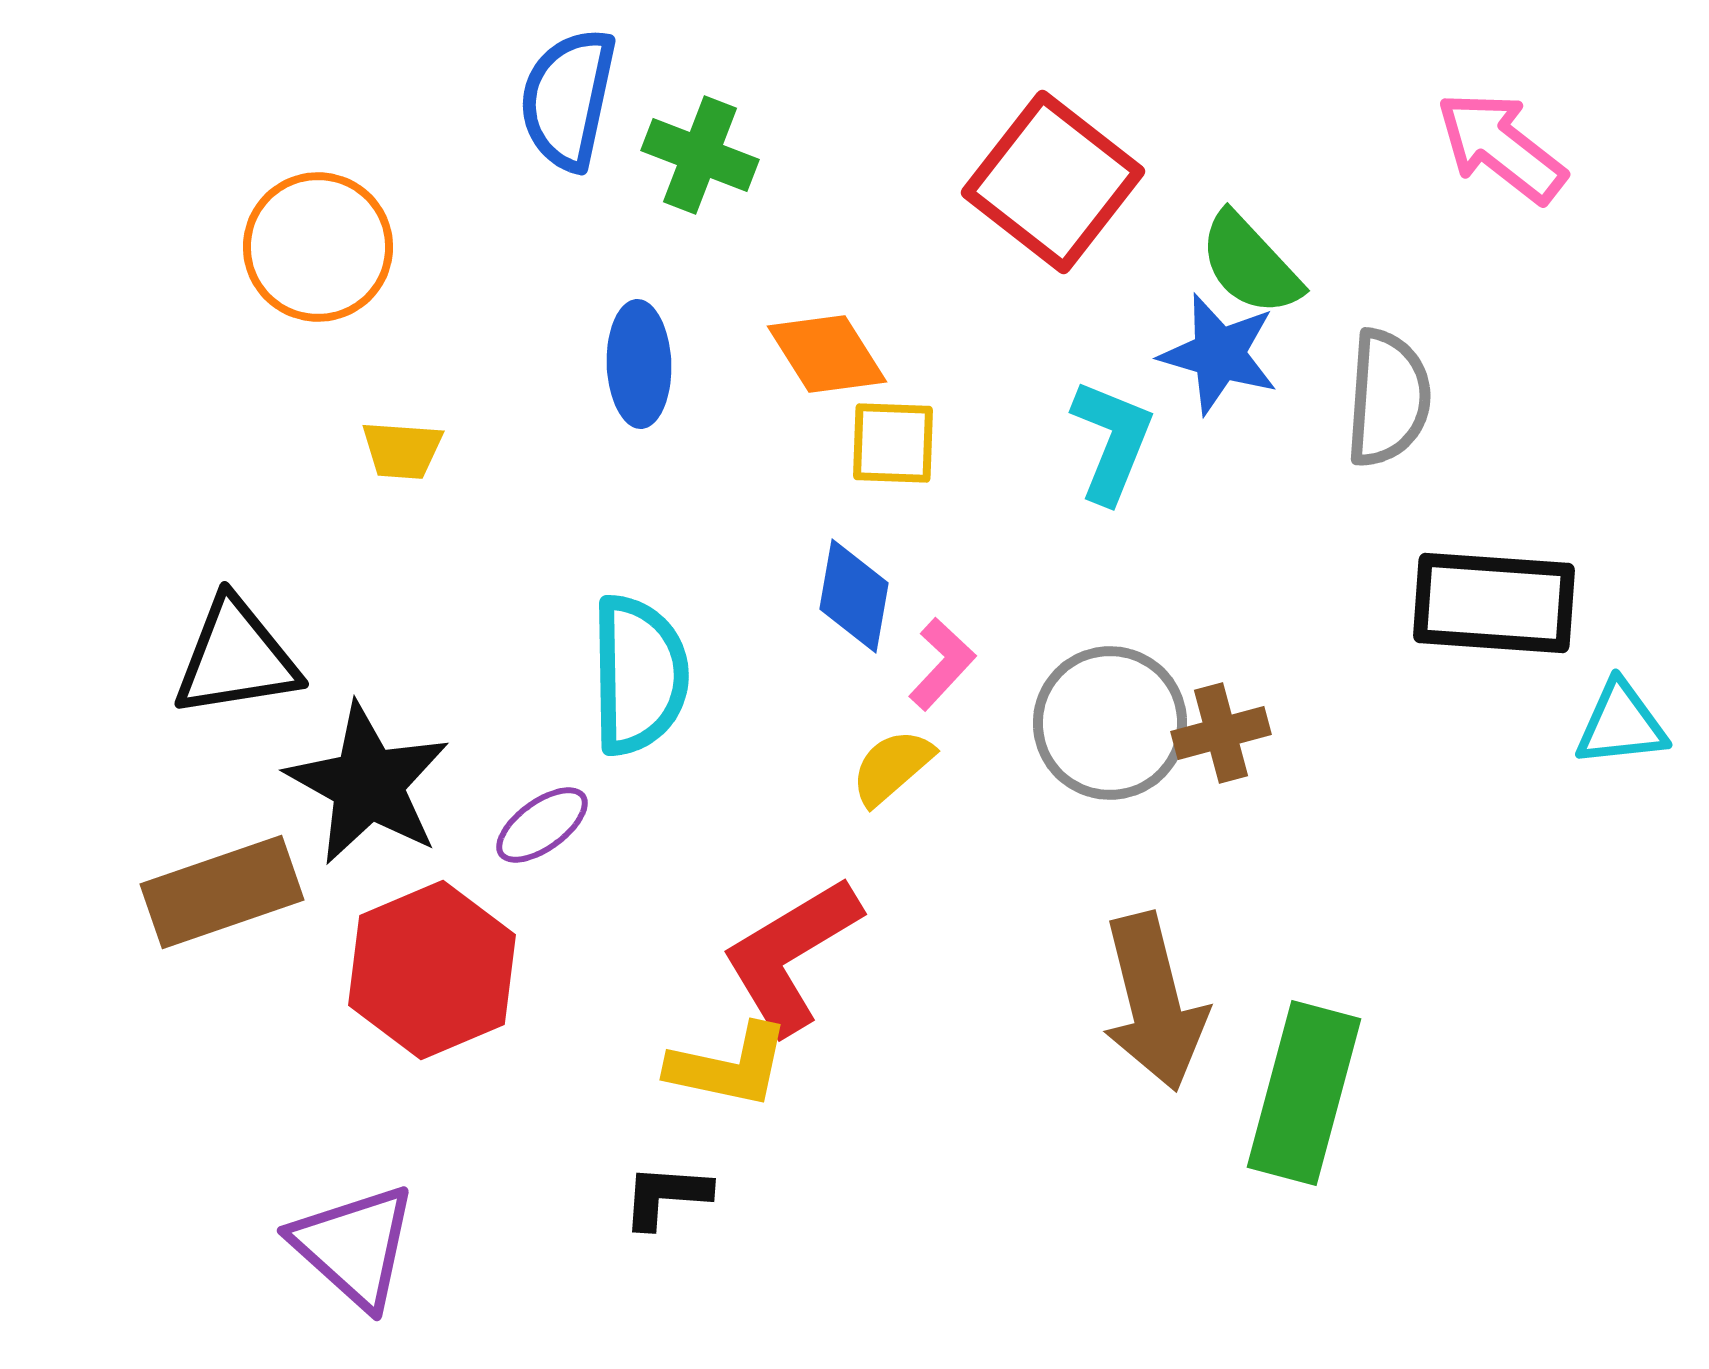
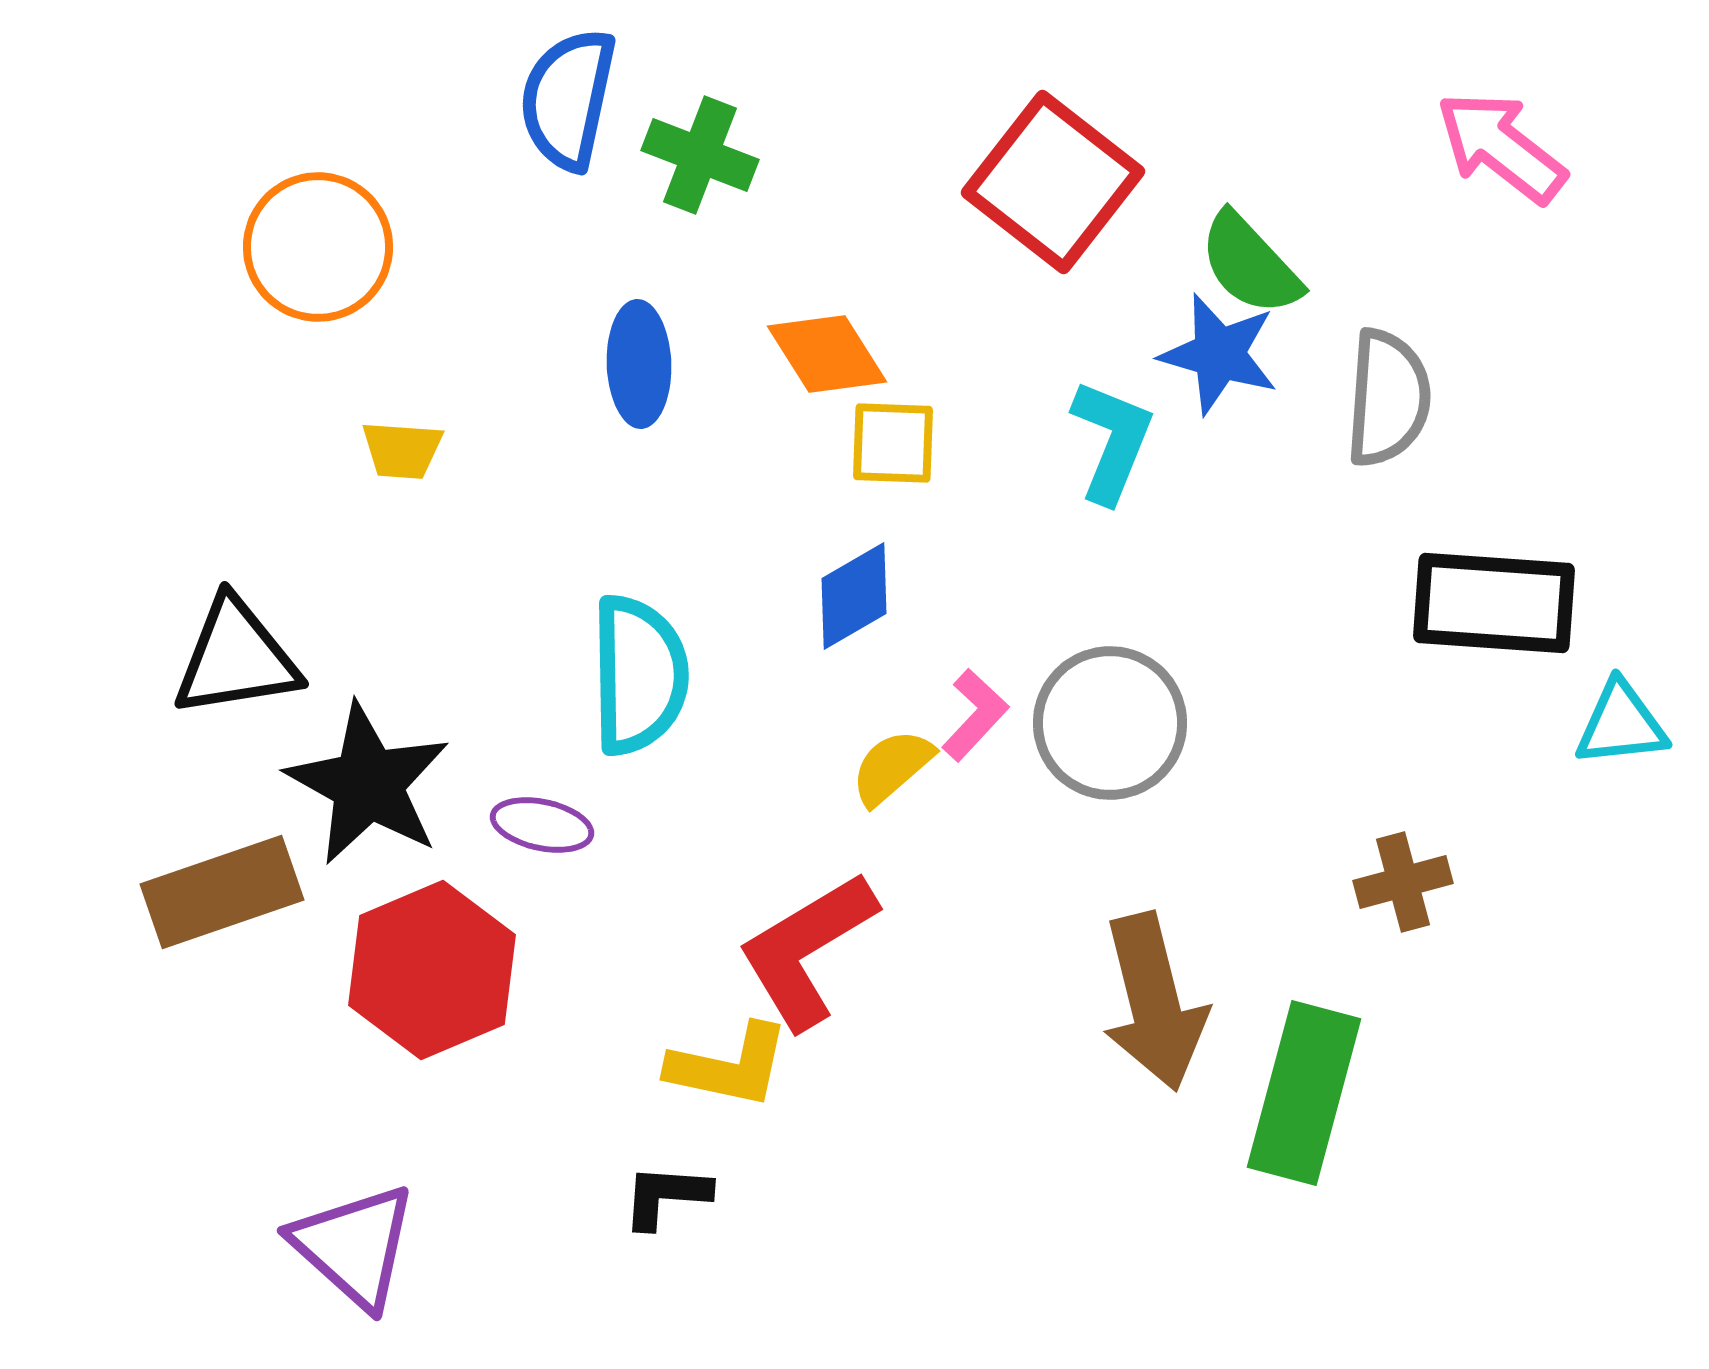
blue diamond: rotated 50 degrees clockwise
pink L-shape: moved 33 px right, 51 px down
brown cross: moved 182 px right, 149 px down
purple ellipse: rotated 48 degrees clockwise
red L-shape: moved 16 px right, 5 px up
